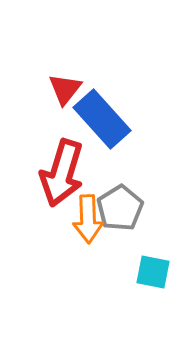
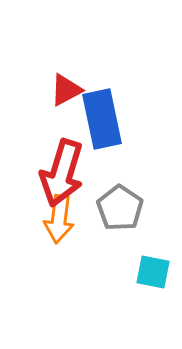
red triangle: moved 1 px right, 1 px down; rotated 24 degrees clockwise
blue rectangle: rotated 30 degrees clockwise
gray pentagon: rotated 6 degrees counterclockwise
orange arrow: moved 29 px left; rotated 9 degrees clockwise
